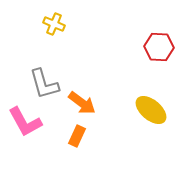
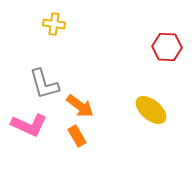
yellow cross: rotated 15 degrees counterclockwise
red hexagon: moved 8 px right
orange arrow: moved 2 px left, 3 px down
pink L-shape: moved 4 px right, 3 px down; rotated 36 degrees counterclockwise
orange rectangle: rotated 55 degrees counterclockwise
